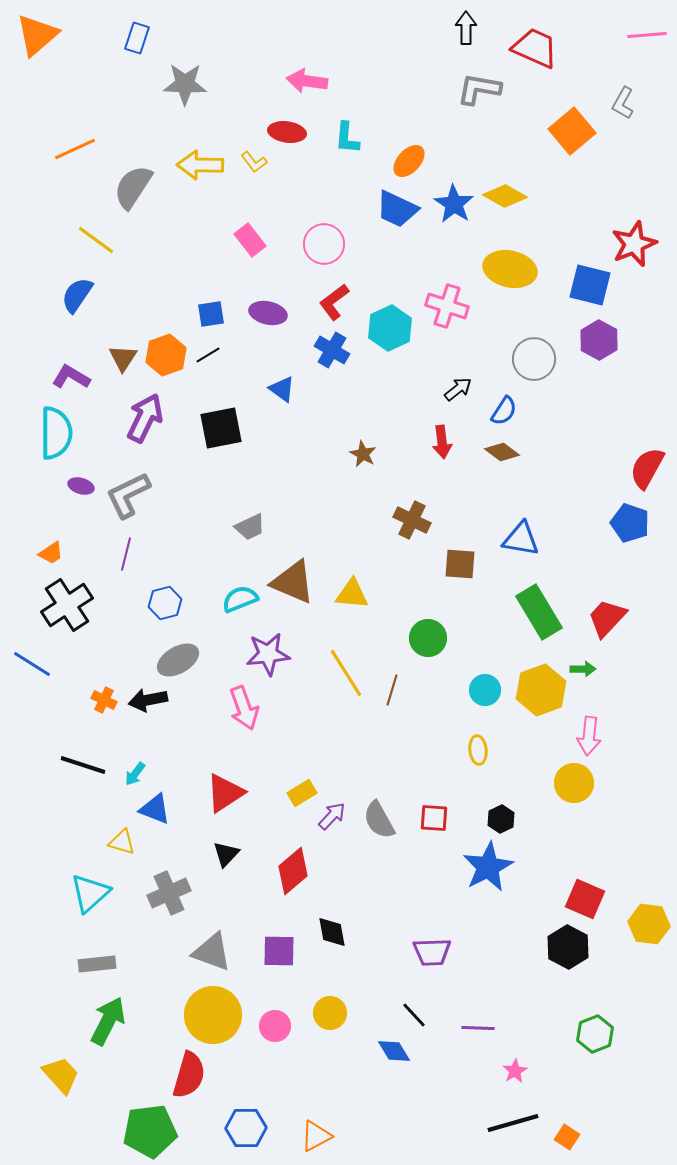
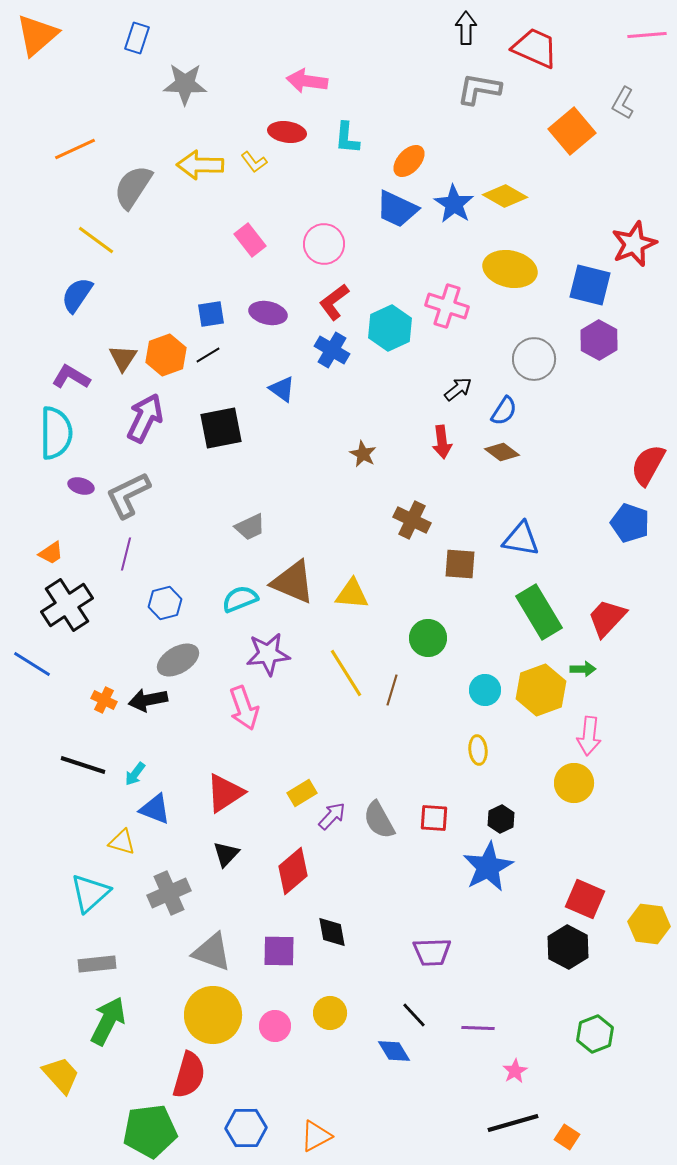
red semicircle at (647, 468): moved 1 px right, 3 px up
